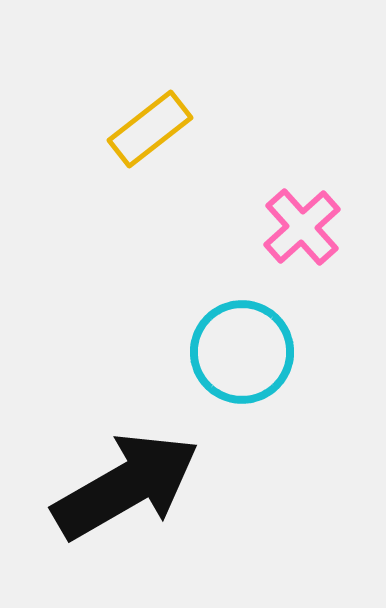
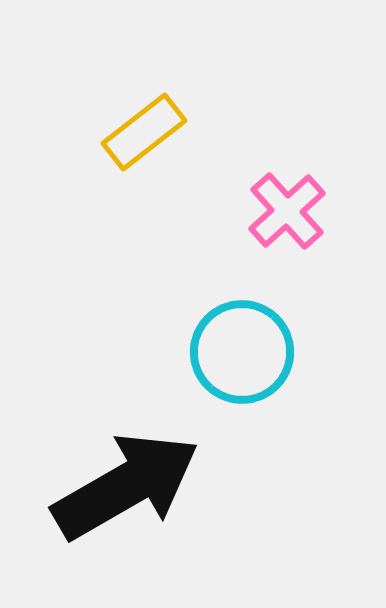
yellow rectangle: moved 6 px left, 3 px down
pink cross: moved 15 px left, 16 px up
